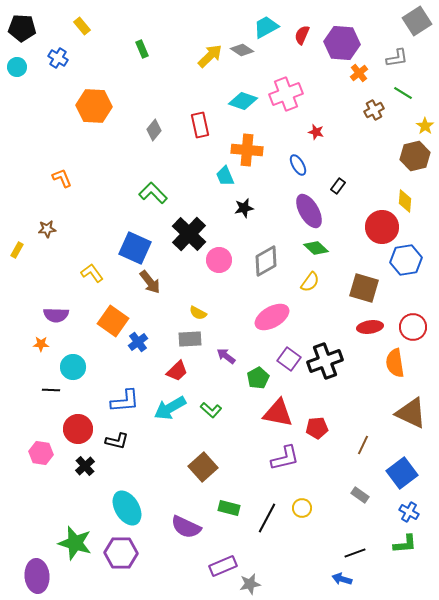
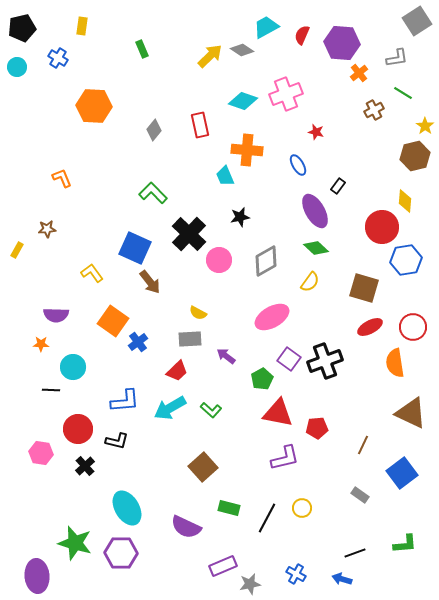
yellow rectangle at (82, 26): rotated 48 degrees clockwise
black pentagon at (22, 28): rotated 16 degrees counterclockwise
black star at (244, 208): moved 4 px left, 9 px down
purple ellipse at (309, 211): moved 6 px right
red ellipse at (370, 327): rotated 20 degrees counterclockwise
green pentagon at (258, 378): moved 4 px right, 1 px down
blue cross at (409, 512): moved 113 px left, 62 px down
